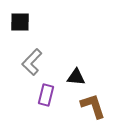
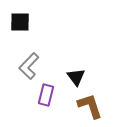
gray L-shape: moved 3 px left, 4 px down
black triangle: rotated 48 degrees clockwise
brown L-shape: moved 3 px left
